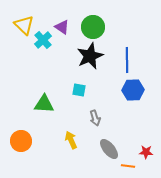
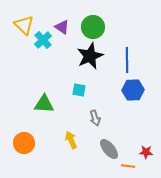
orange circle: moved 3 px right, 2 px down
